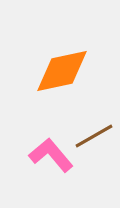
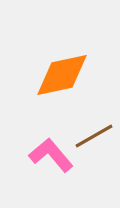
orange diamond: moved 4 px down
